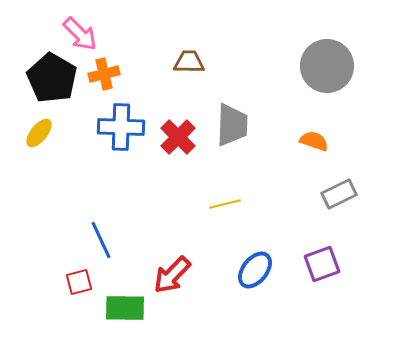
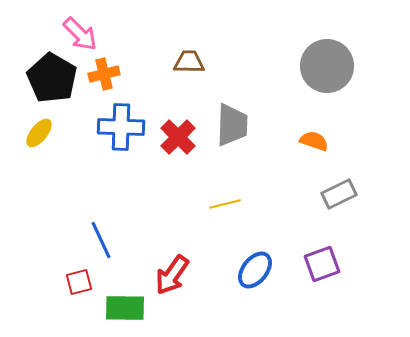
red arrow: rotated 9 degrees counterclockwise
